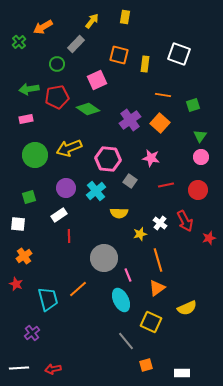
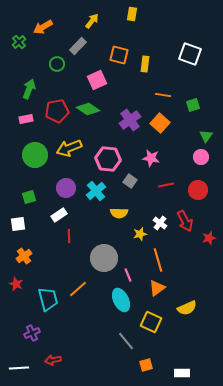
yellow rectangle at (125, 17): moved 7 px right, 3 px up
gray rectangle at (76, 44): moved 2 px right, 2 px down
white square at (179, 54): moved 11 px right
green arrow at (29, 89): rotated 120 degrees clockwise
red pentagon at (57, 97): moved 14 px down
green triangle at (200, 136): moved 6 px right
white square at (18, 224): rotated 14 degrees counterclockwise
purple cross at (32, 333): rotated 14 degrees clockwise
red arrow at (53, 369): moved 9 px up
